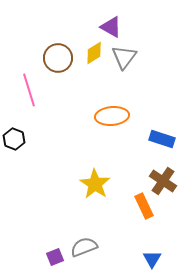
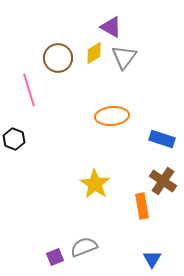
orange rectangle: moved 2 px left; rotated 15 degrees clockwise
